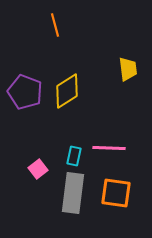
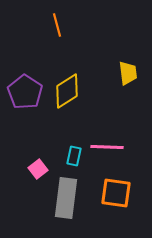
orange line: moved 2 px right
yellow trapezoid: moved 4 px down
purple pentagon: rotated 12 degrees clockwise
pink line: moved 2 px left, 1 px up
gray rectangle: moved 7 px left, 5 px down
